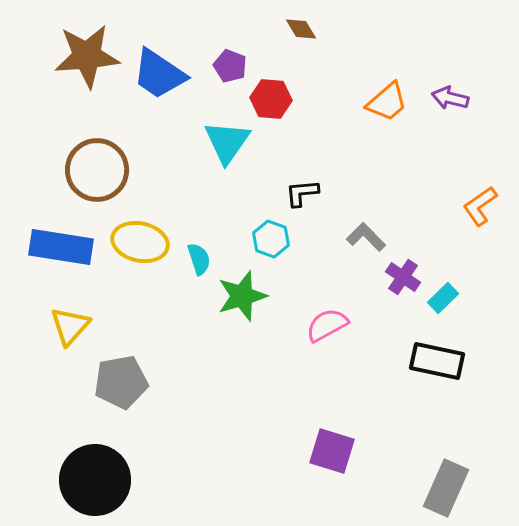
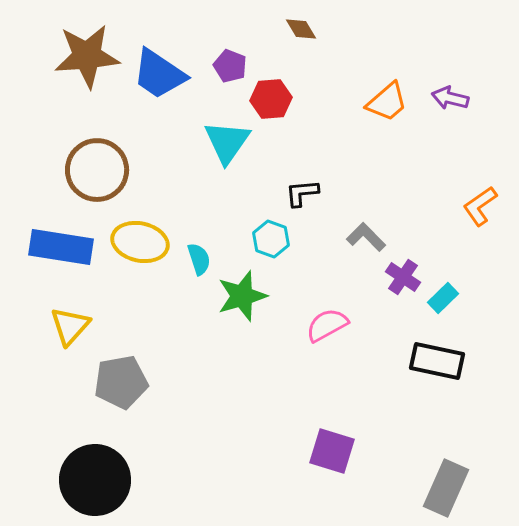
red hexagon: rotated 9 degrees counterclockwise
